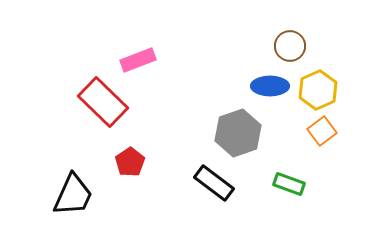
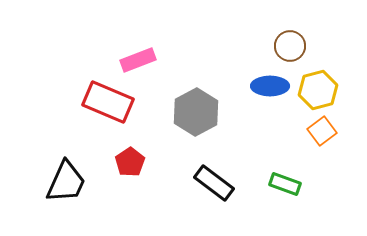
yellow hexagon: rotated 9 degrees clockwise
red rectangle: moved 5 px right; rotated 21 degrees counterclockwise
gray hexagon: moved 42 px left, 21 px up; rotated 9 degrees counterclockwise
green rectangle: moved 4 px left
black trapezoid: moved 7 px left, 13 px up
